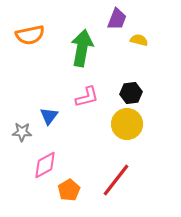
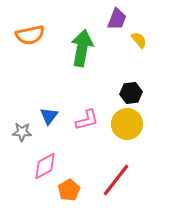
yellow semicircle: rotated 36 degrees clockwise
pink L-shape: moved 23 px down
pink diamond: moved 1 px down
